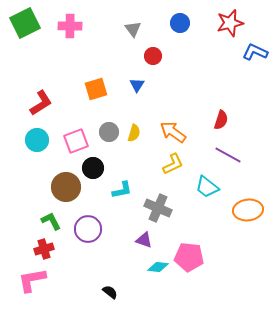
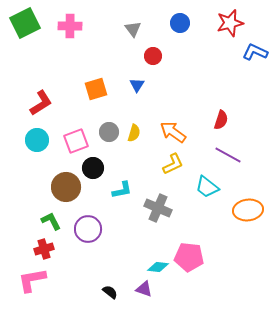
purple triangle: moved 49 px down
